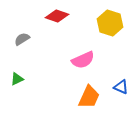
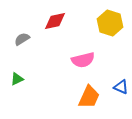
red diamond: moved 2 px left, 5 px down; rotated 30 degrees counterclockwise
pink semicircle: rotated 10 degrees clockwise
